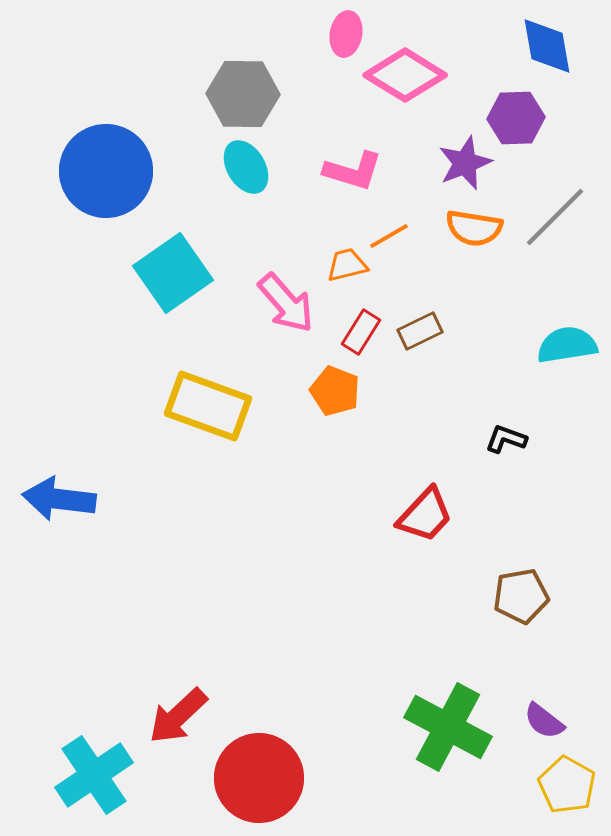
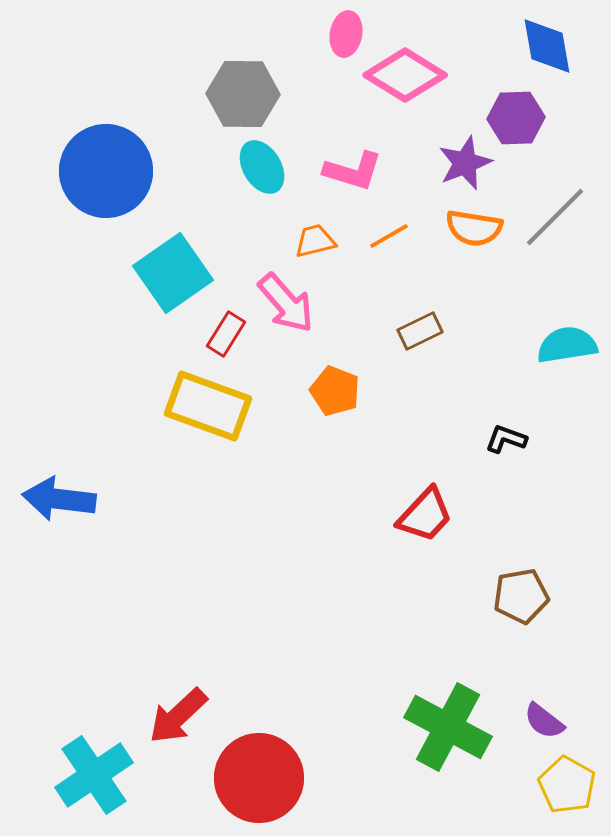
cyan ellipse: moved 16 px right
orange trapezoid: moved 32 px left, 24 px up
red rectangle: moved 135 px left, 2 px down
